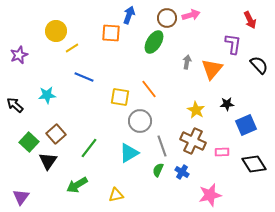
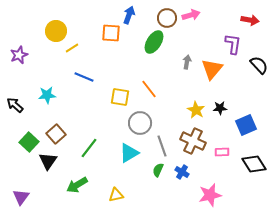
red arrow: rotated 54 degrees counterclockwise
black star: moved 7 px left, 4 px down
gray circle: moved 2 px down
